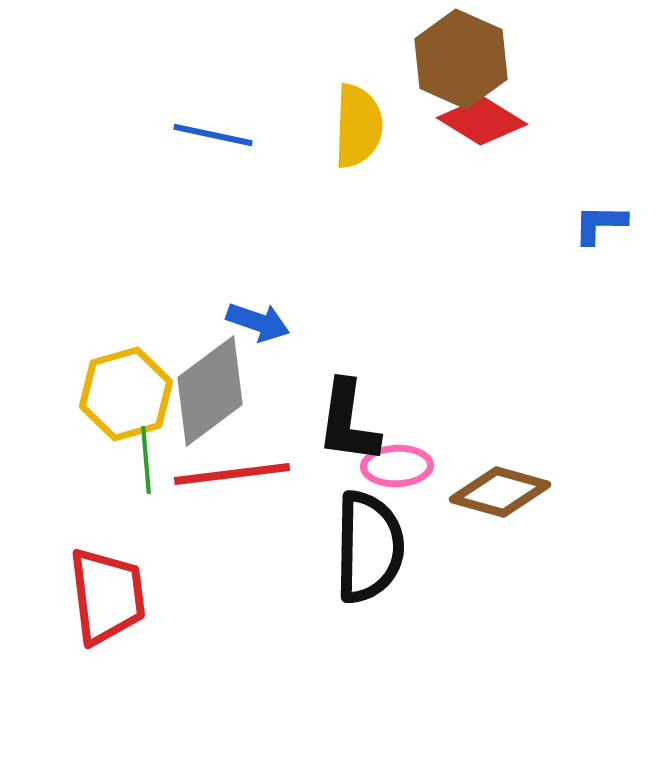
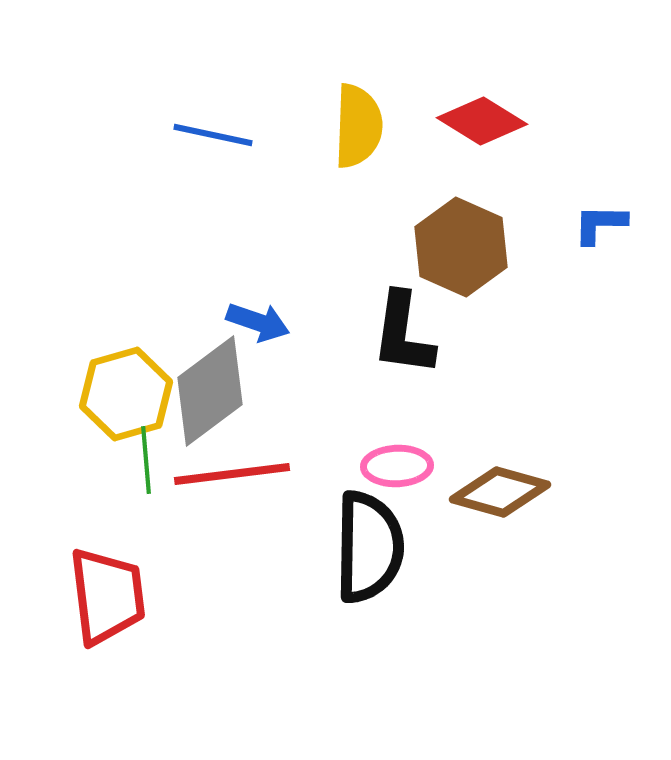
brown hexagon: moved 188 px down
black L-shape: moved 55 px right, 88 px up
